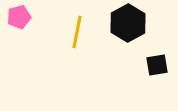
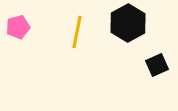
pink pentagon: moved 1 px left, 10 px down
black square: rotated 15 degrees counterclockwise
